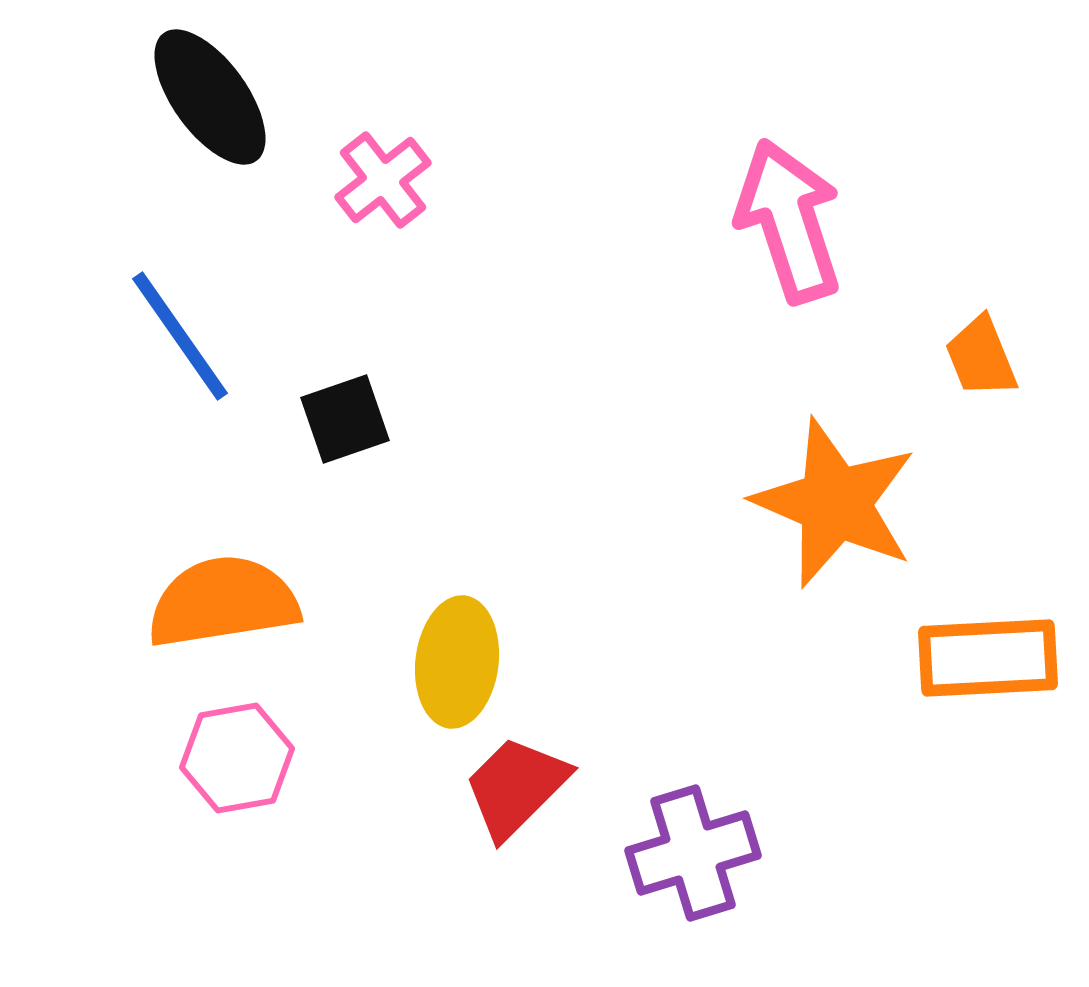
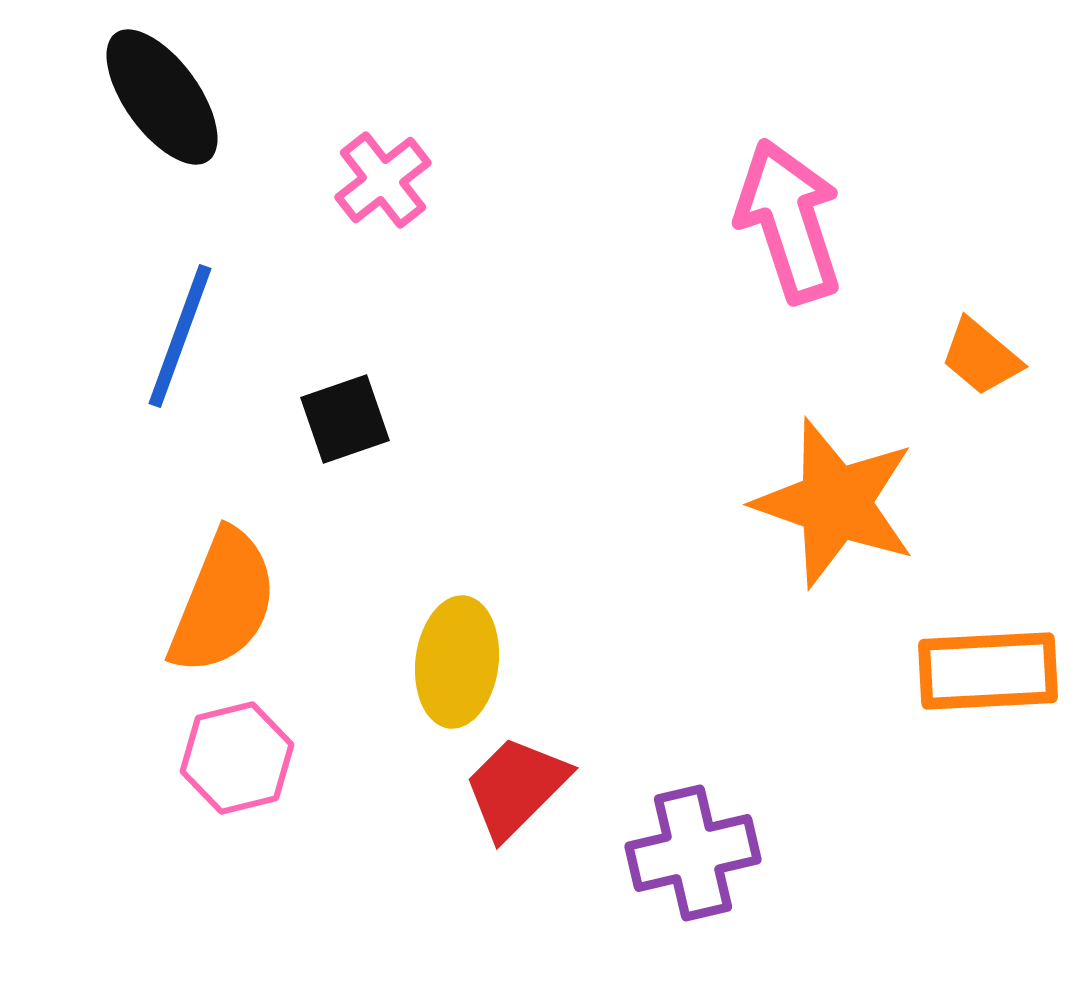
black ellipse: moved 48 px left
blue line: rotated 55 degrees clockwise
orange trapezoid: rotated 28 degrees counterclockwise
orange star: rotated 4 degrees counterclockwise
orange semicircle: rotated 121 degrees clockwise
orange rectangle: moved 13 px down
pink hexagon: rotated 4 degrees counterclockwise
purple cross: rotated 4 degrees clockwise
